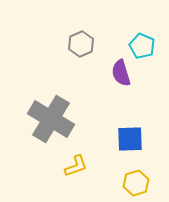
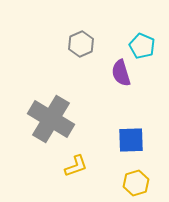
blue square: moved 1 px right, 1 px down
